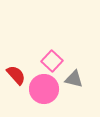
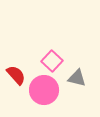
gray triangle: moved 3 px right, 1 px up
pink circle: moved 1 px down
